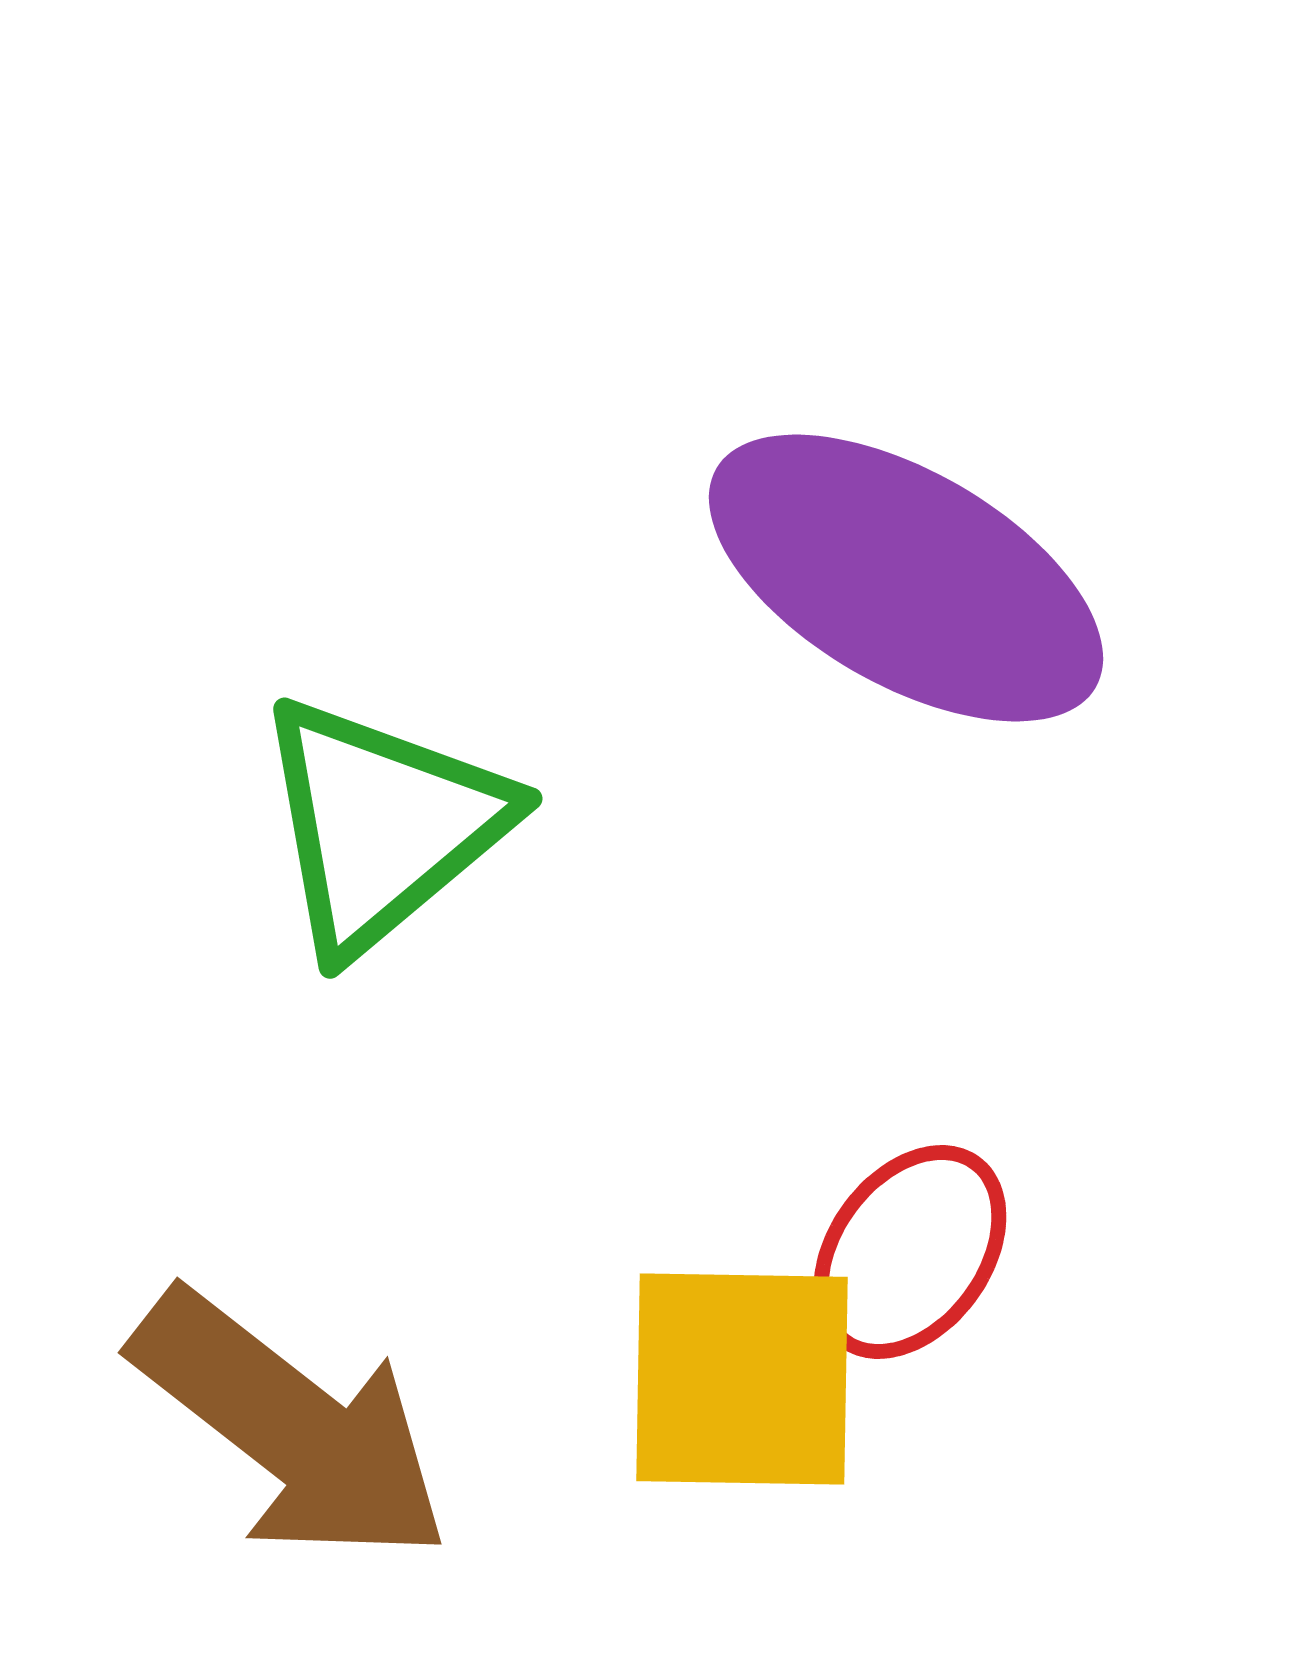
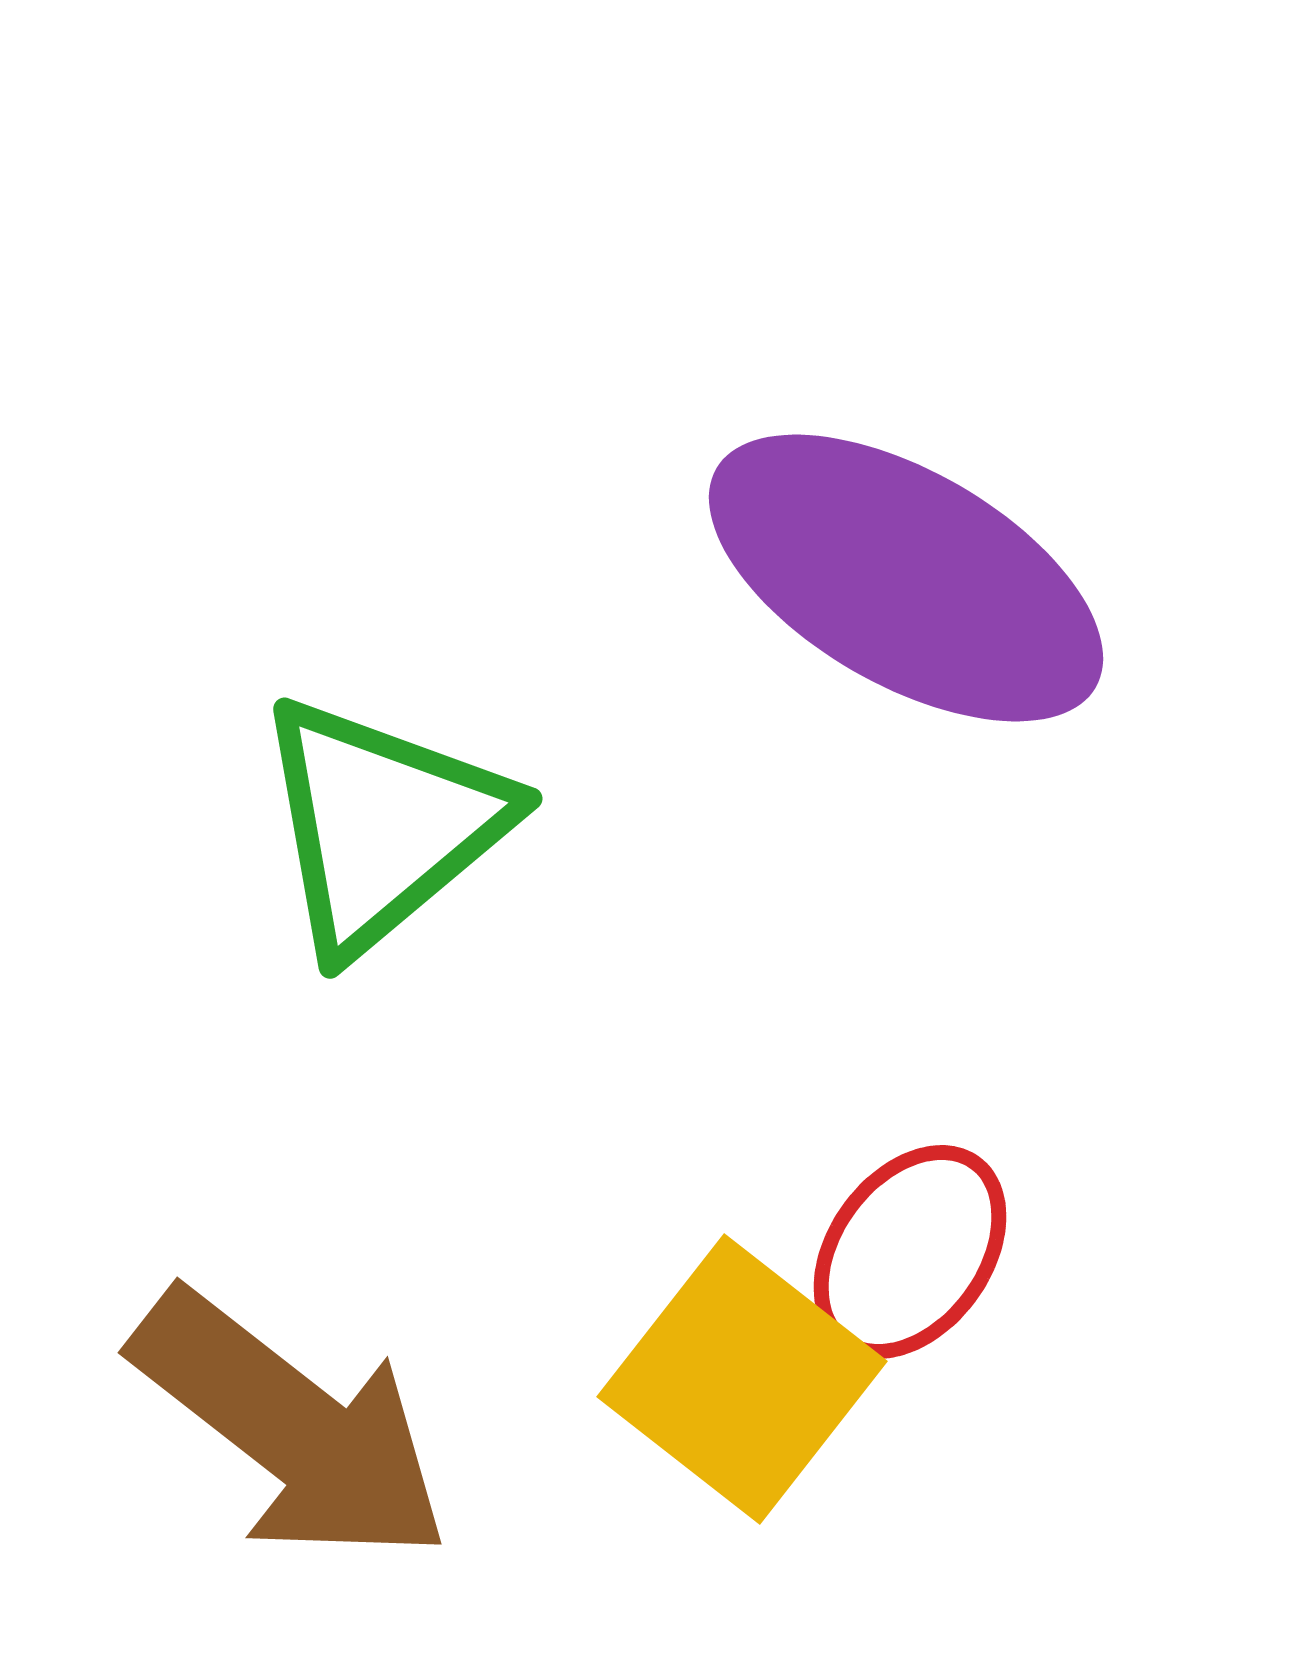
yellow square: rotated 37 degrees clockwise
